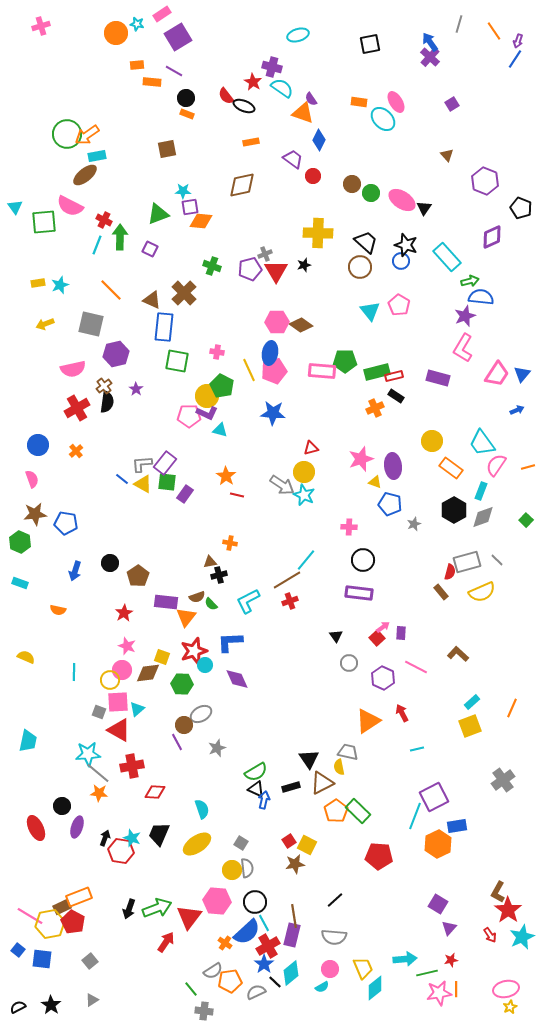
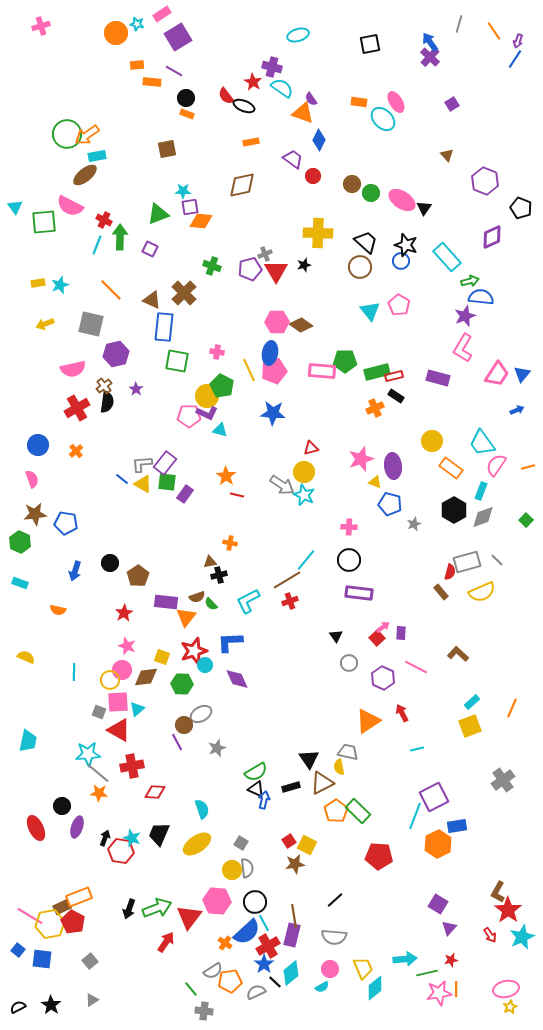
black circle at (363, 560): moved 14 px left
brown diamond at (148, 673): moved 2 px left, 4 px down
